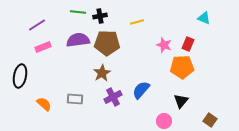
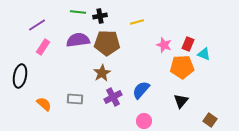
cyan triangle: moved 36 px down
pink rectangle: rotated 35 degrees counterclockwise
pink circle: moved 20 px left
